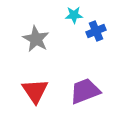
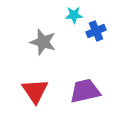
gray star: moved 7 px right, 3 px down; rotated 12 degrees counterclockwise
purple trapezoid: rotated 8 degrees clockwise
